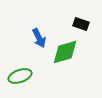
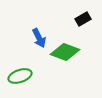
black rectangle: moved 2 px right, 5 px up; rotated 49 degrees counterclockwise
green diamond: rotated 36 degrees clockwise
